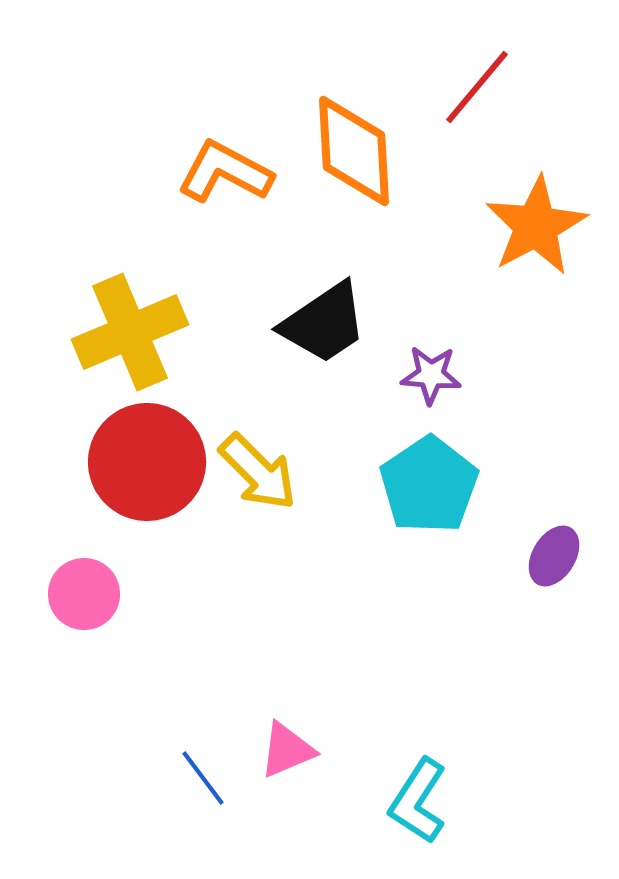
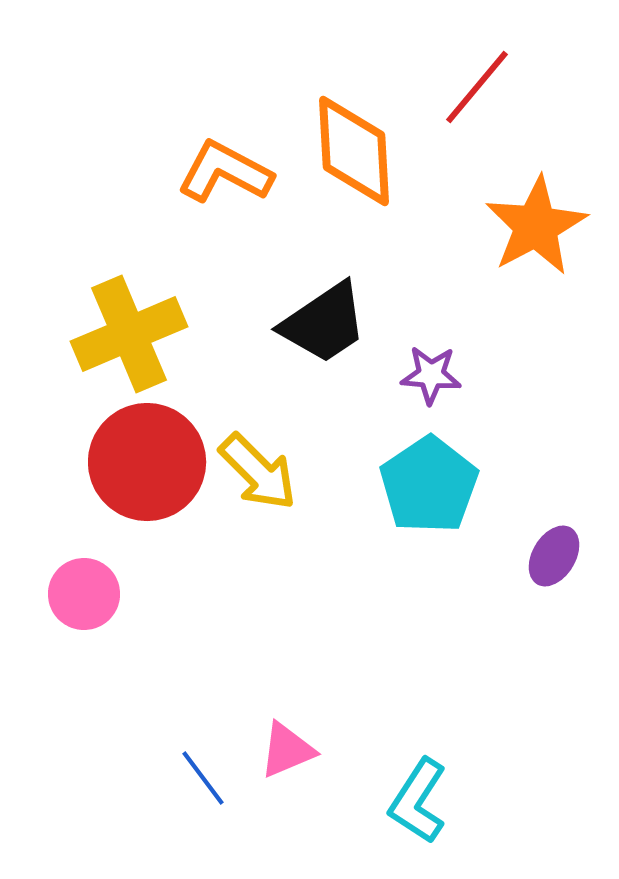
yellow cross: moved 1 px left, 2 px down
